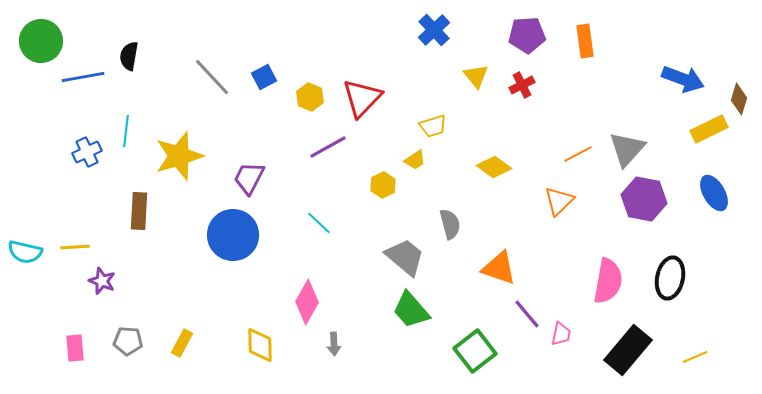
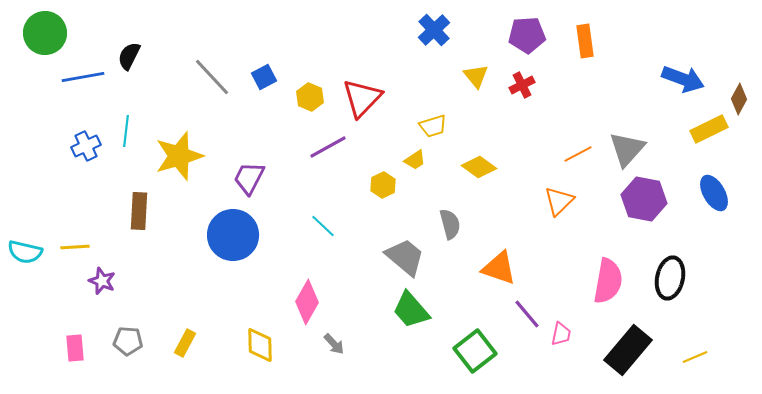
green circle at (41, 41): moved 4 px right, 8 px up
black semicircle at (129, 56): rotated 16 degrees clockwise
brown diamond at (739, 99): rotated 12 degrees clockwise
blue cross at (87, 152): moved 1 px left, 6 px up
yellow diamond at (494, 167): moved 15 px left
cyan line at (319, 223): moved 4 px right, 3 px down
yellow rectangle at (182, 343): moved 3 px right
gray arrow at (334, 344): rotated 40 degrees counterclockwise
